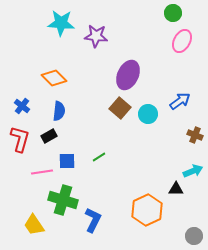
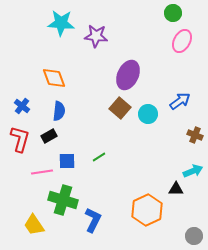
orange diamond: rotated 25 degrees clockwise
